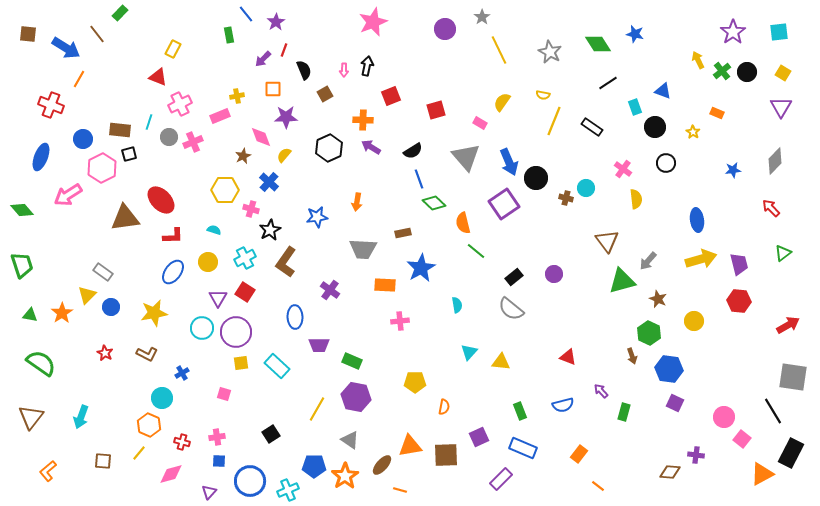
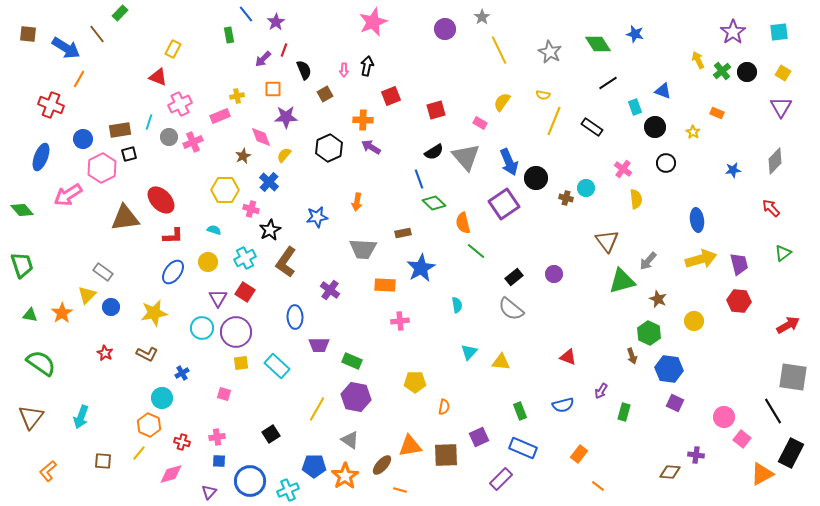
brown rectangle at (120, 130): rotated 15 degrees counterclockwise
black semicircle at (413, 151): moved 21 px right, 1 px down
purple arrow at (601, 391): rotated 105 degrees counterclockwise
